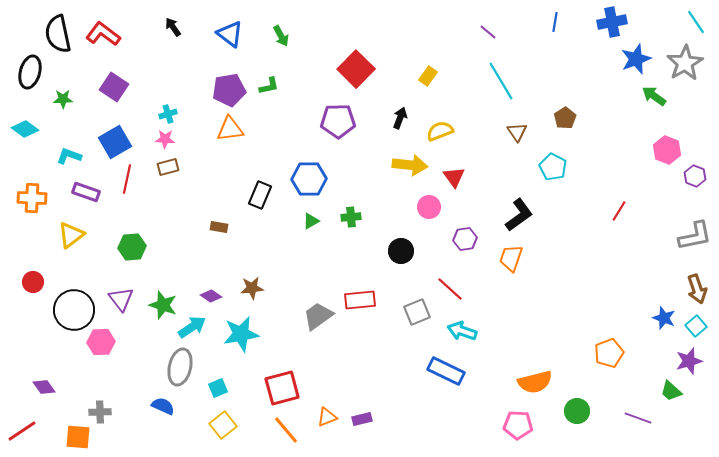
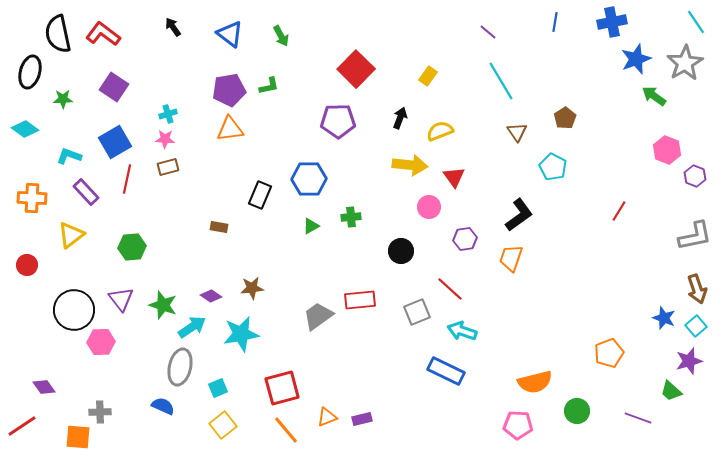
purple rectangle at (86, 192): rotated 28 degrees clockwise
green triangle at (311, 221): moved 5 px down
red circle at (33, 282): moved 6 px left, 17 px up
red line at (22, 431): moved 5 px up
